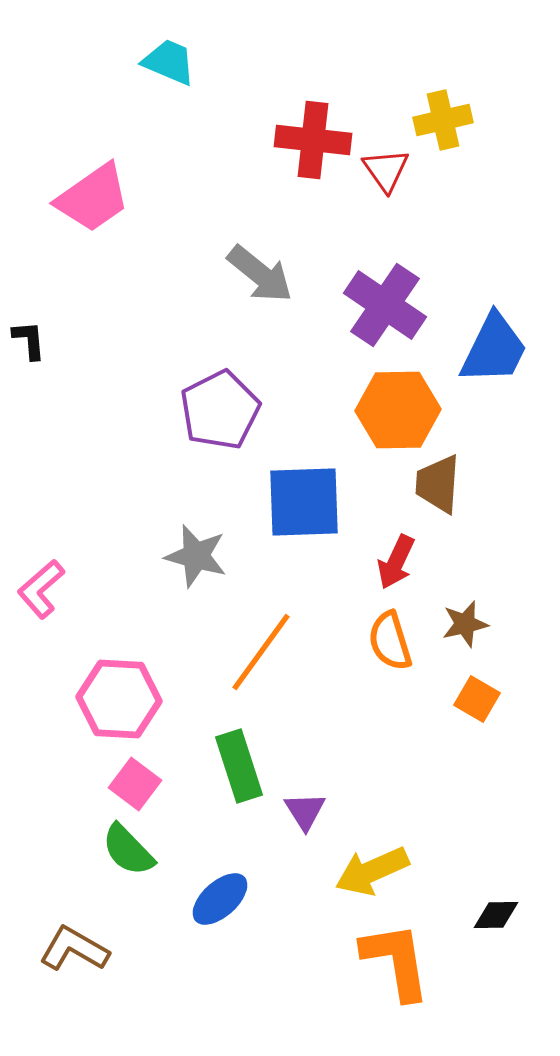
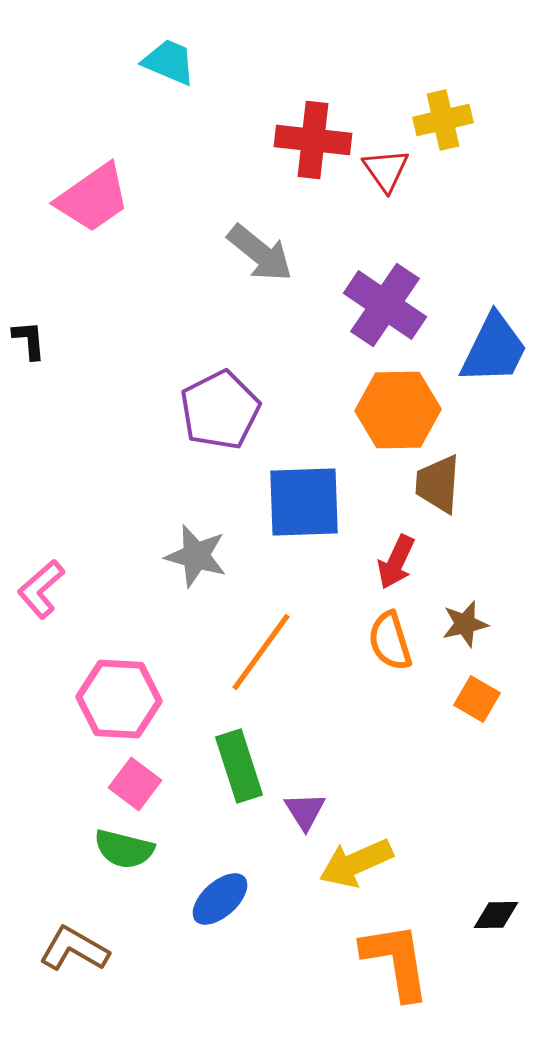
gray arrow: moved 21 px up
green semicircle: moved 4 px left, 1 px up; rotated 32 degrees counterclockwise
yellow arrow: moved 16 px left, 8 px up
